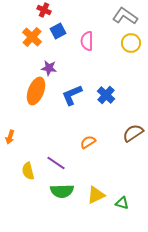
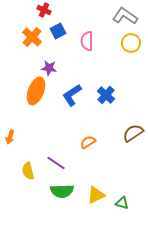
blue L-shape: rotated 10 degrees counterclockwise
